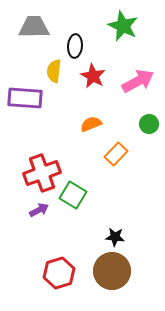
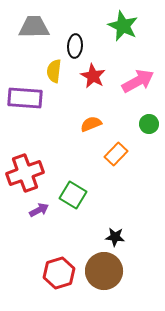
red cross: moved 17 px left
brown circle: moved 8 px left
